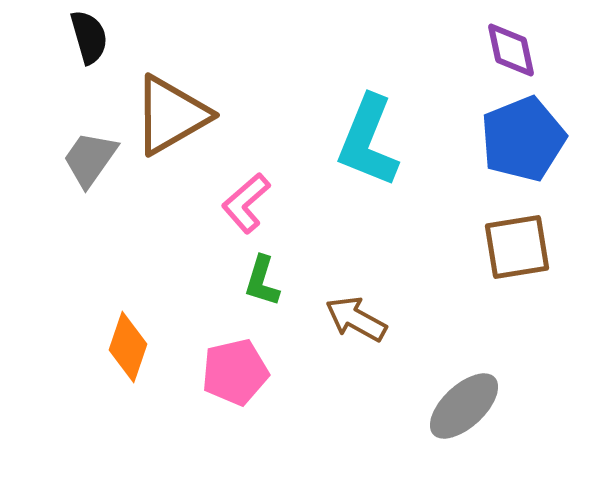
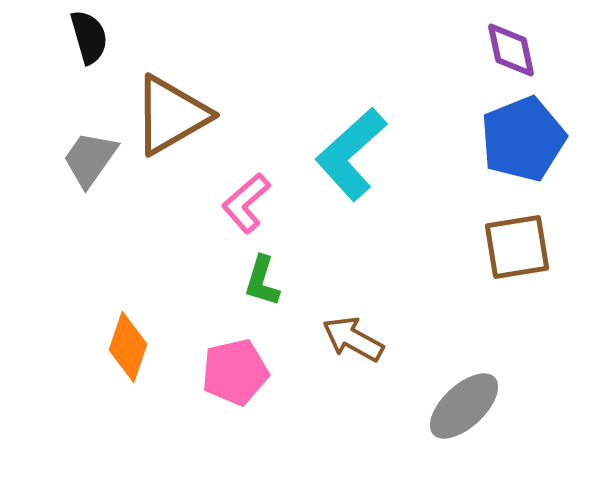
cyan L-shape: moved 17 px left, 13 px down; rotated 26 degrees clockwise
brown arrow: moved 3 px left, 20 px down
